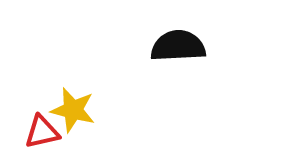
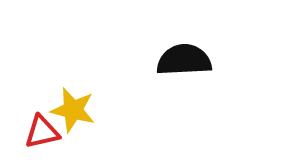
black semicircle: moved 6 px right, 14 px down
